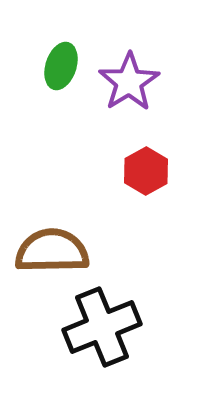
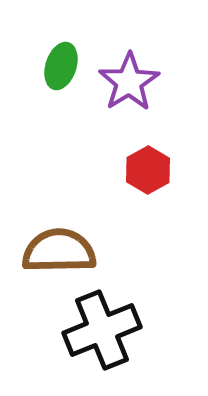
red hexagon: moved 2 px right, 1 px up
brown semicircle: moved 7 px right
black cross: moved 3 px down
